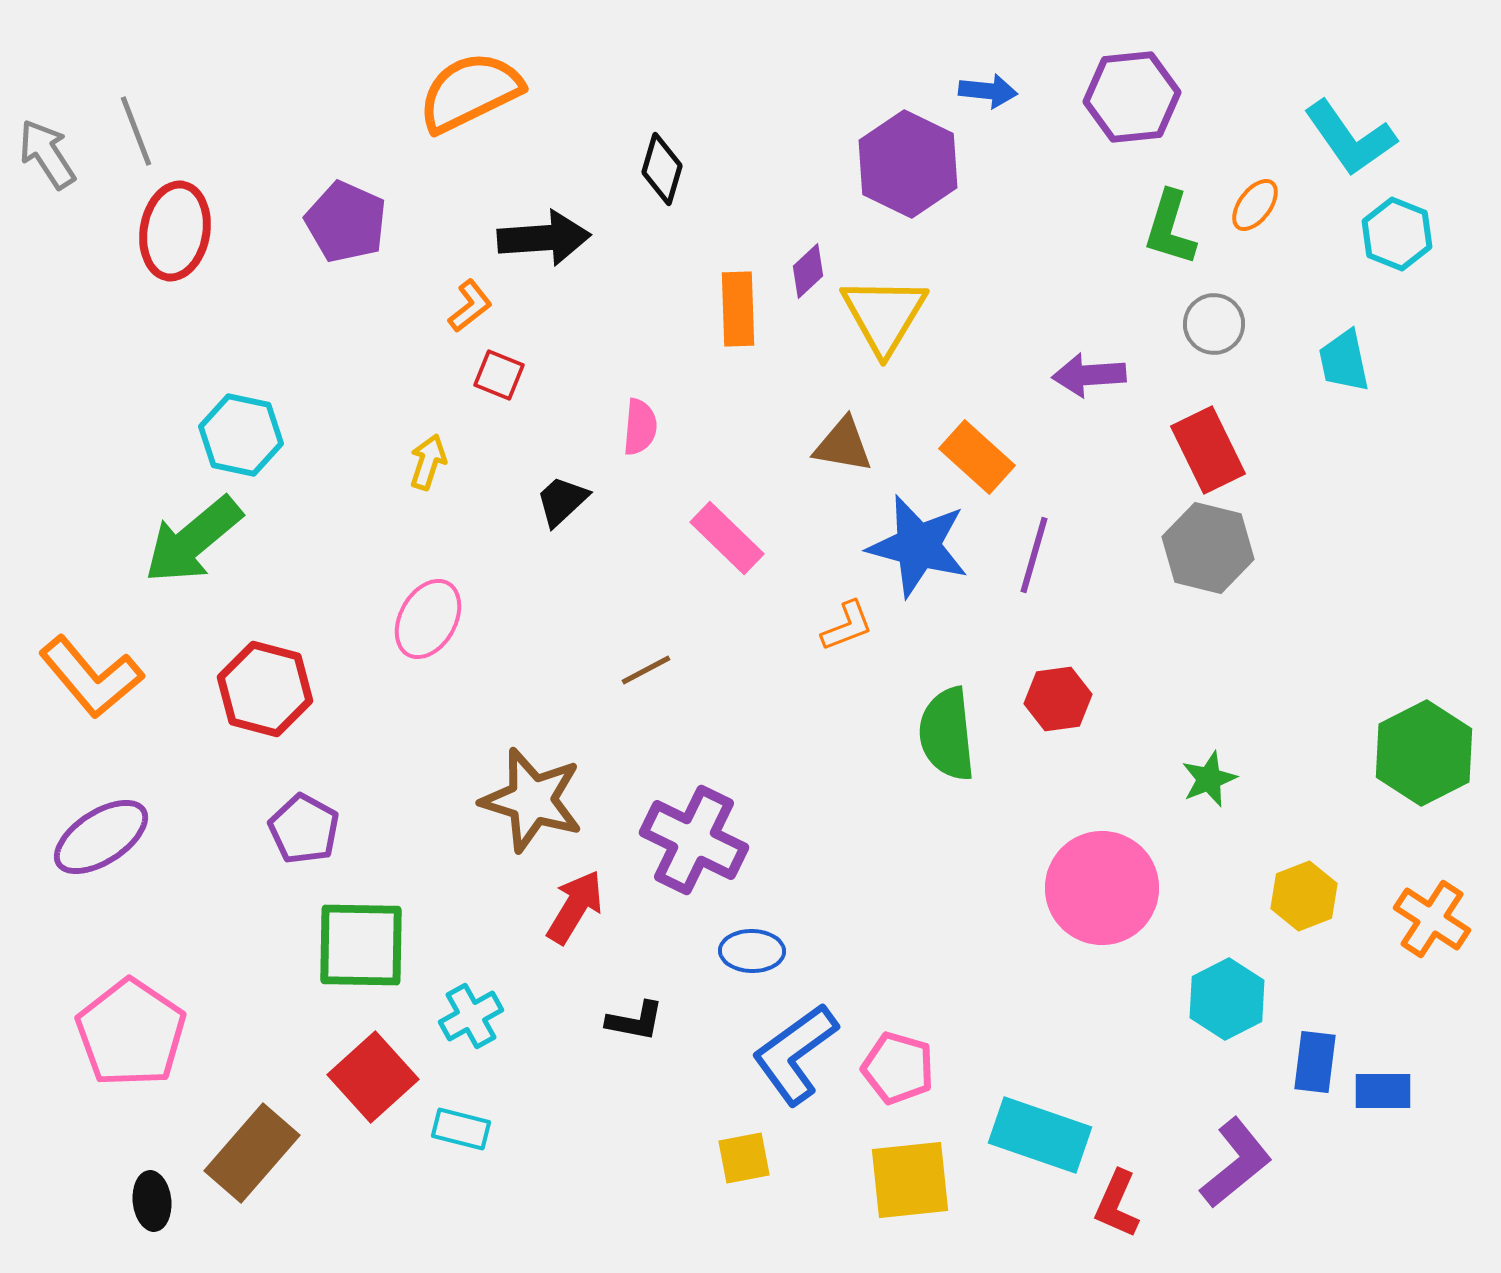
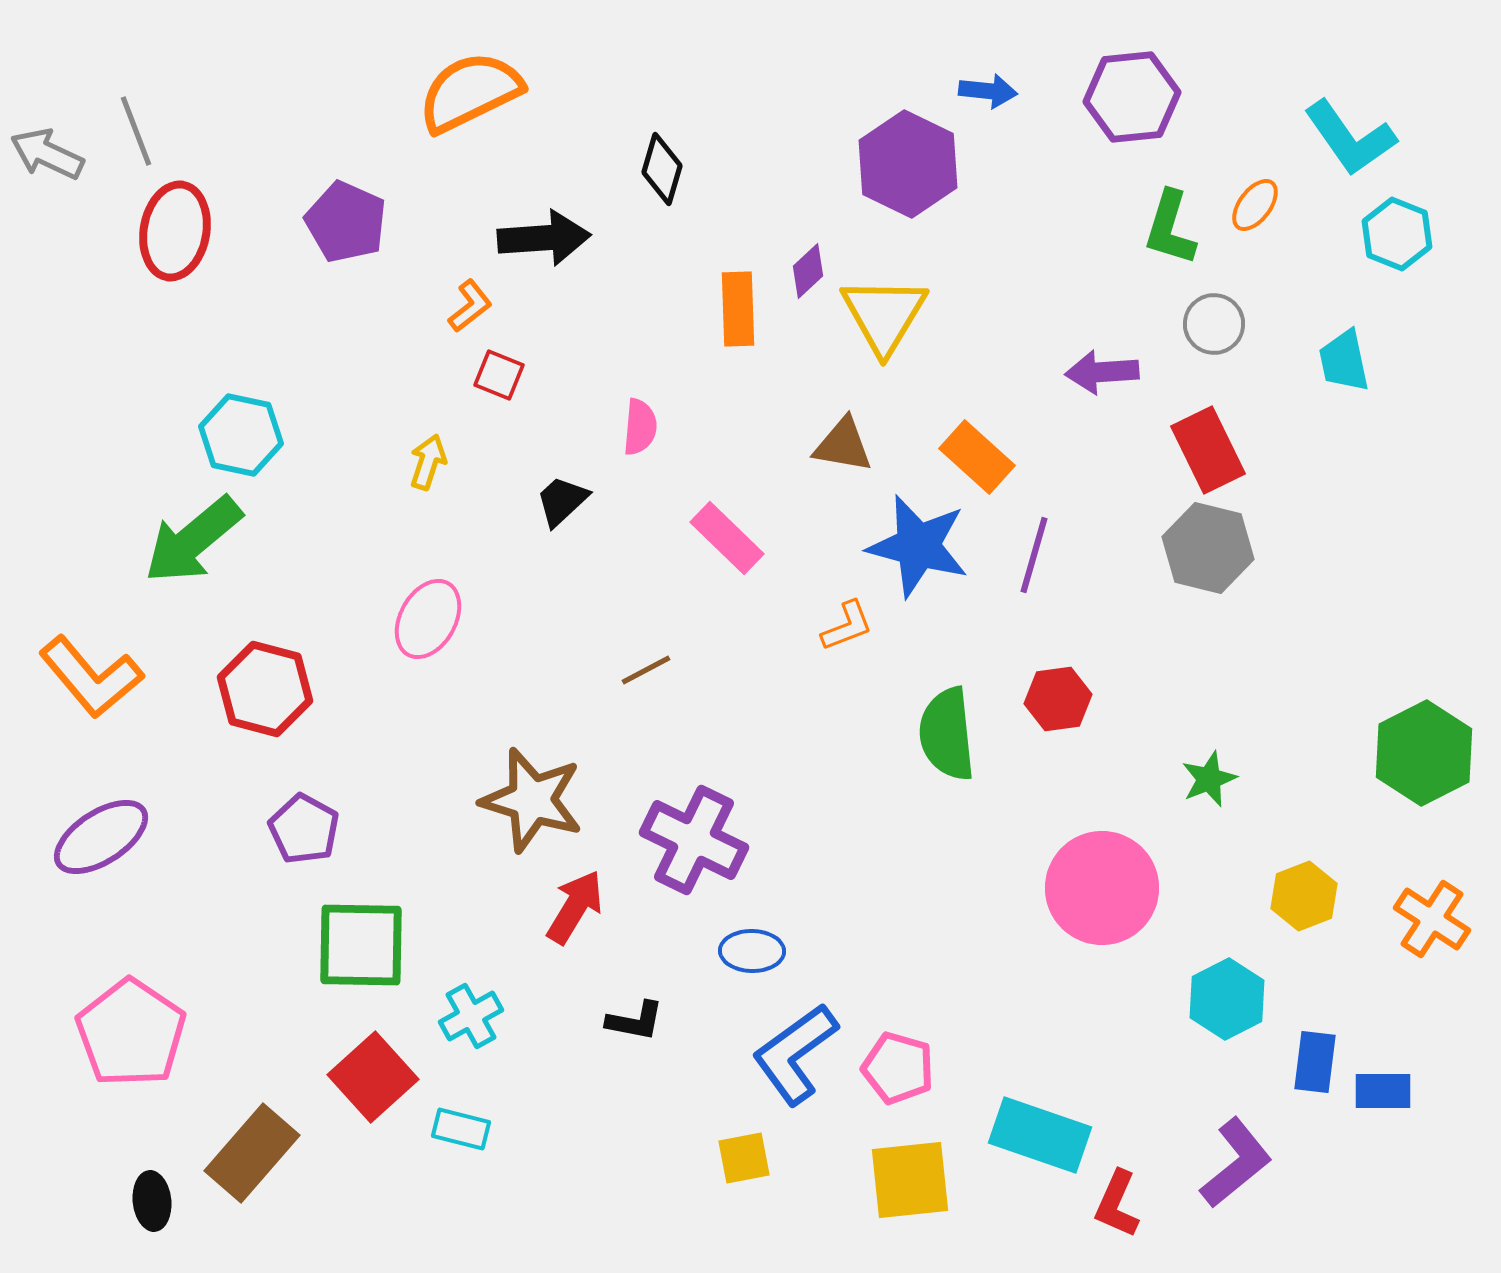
gray arrow at (47, 154): rotated 32 degrees counterclockwise
purple arrow at (1089, 375): moved 13 px right, 3 px up
